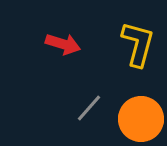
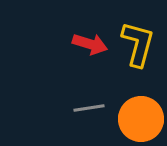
red arrow: moved 27 px right
gray line: rotated 40 degrees clockwise
